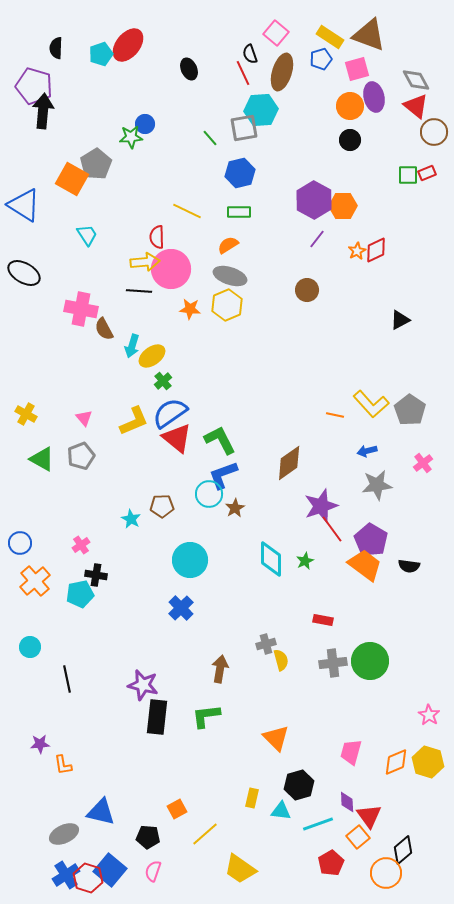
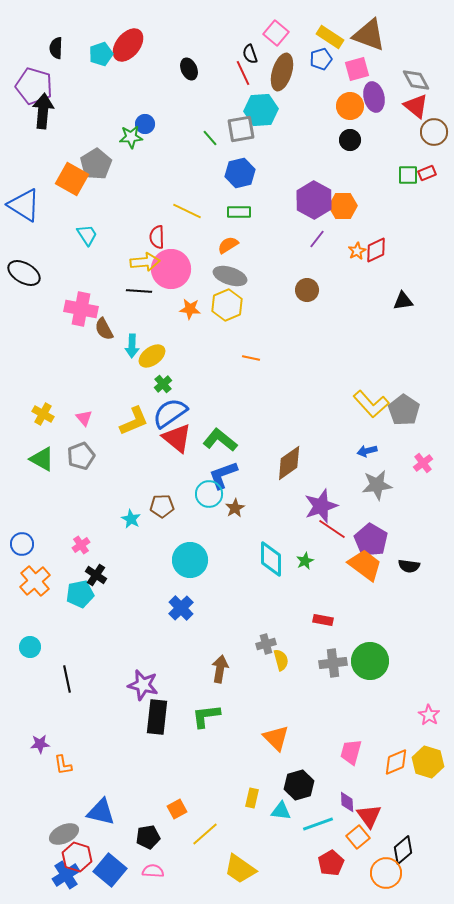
gray square at (244, 128): moved 3 px left, 1 px down
black triangle at (400, 320): moved 3 px right, 19 px up; rotated 20 degrees clockwise
cyan arrow at (132, 346): rotated 15 degrees counterclockwise
green cross at (163, 381): moved 3 px down
gray pentagon at (410, 410): moved 6 px left
yellow cross at (26, 414): moved 17 px right
orange line at (335, 415): moved 84 px left, 57 px up
green L-shape at (220, 440): rotated 24 degrees counterclockwise
red line at (332, 529): rotated 20 degrees counterclockwise
blue circle at (20, 543): moved 2 px right, 1 px down
black cross at (96, 575): rotated 25 degrees clockwise
black pentagon at (148, 837): rotated 15 degrees counterclockwise
pink semicircle at (153, 871): rotated 75 degrees clockwise
red hexagon at (88, 878): moved 11 px left, 21 px up
